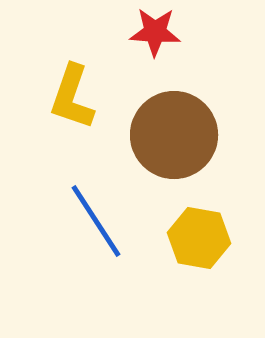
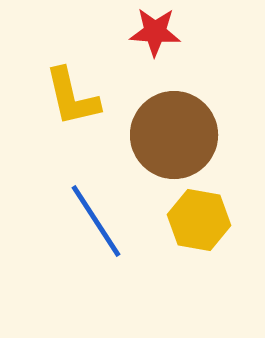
yellow L-shape: rotated 32 degrees counterclockwise
yellow hexagon: moved 18 px up
